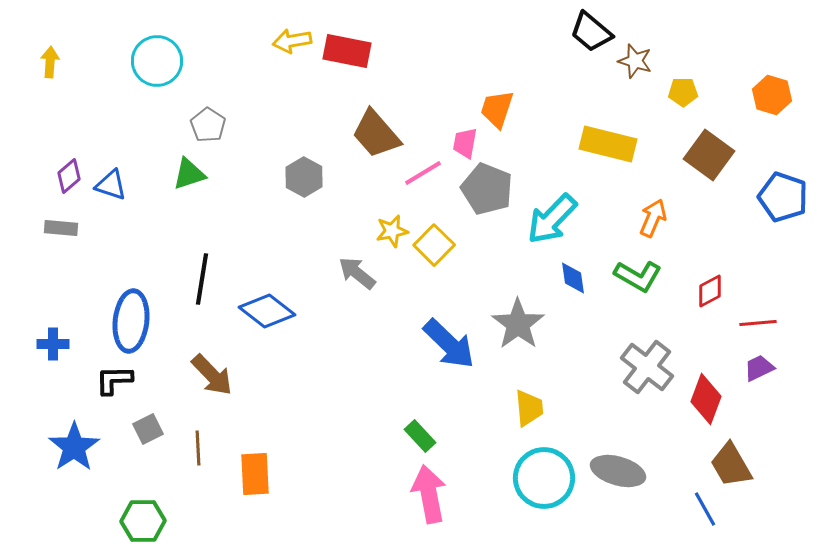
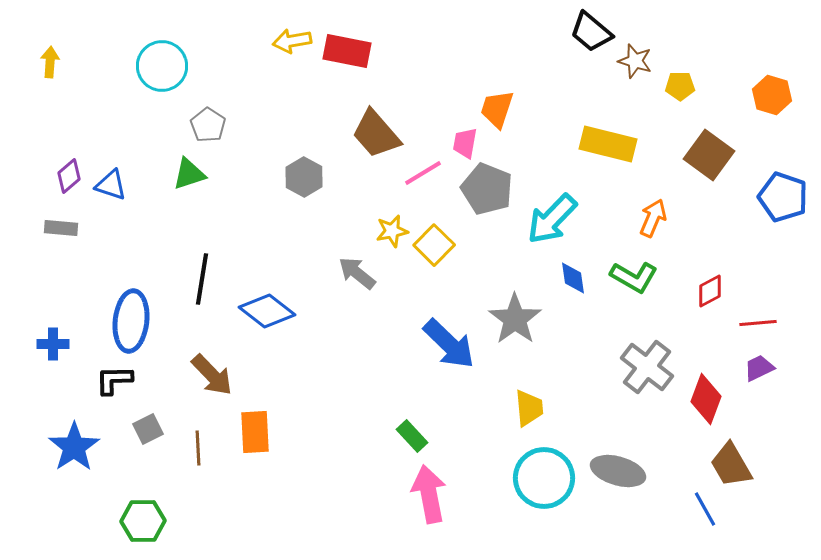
cyan circle at (157, 61): moved 5 px right, 5 px down
yellow pentagon at (683, 92): moved 3 px left, 6 px up
green L-shape at (638, 276): moved 4 px left, 1 px down
gray star at (518, 324): moved 3 px left, 5 px up
green rectangle at (420, 436): moved 8 px left
orange rectangle at (255, 474): moved 42 px up
